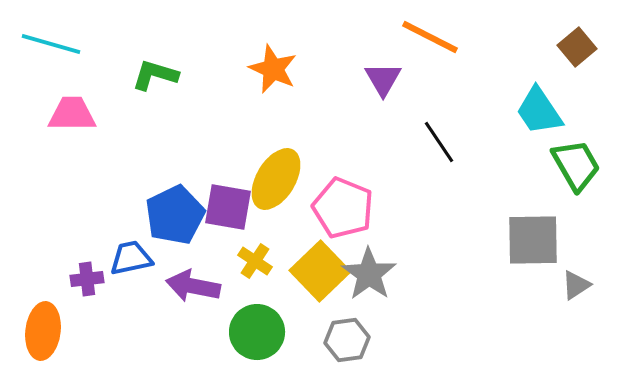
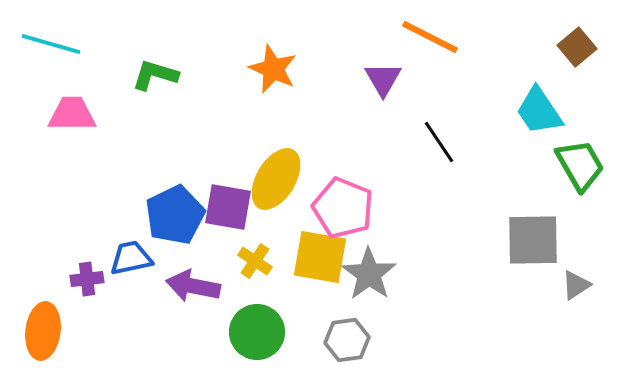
green trapezoid: moved 4 px right
yellow square: moved 14 px up; rotated 36 degrees counterclockwise
